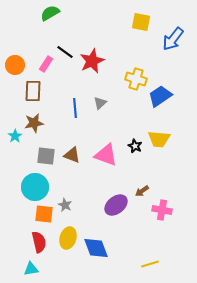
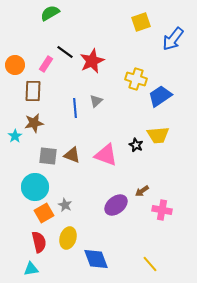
yellow square: rotated 30 degrees counterclockwise
gray triangle: moved 4 px left, 2 px up
yellow trapezoid: moved 1 px left, 4 px up; rotated 10 degrees counterclockwise
black star: moved 1 px right, 1 px up
gray square: moved 2 px right
orange square: moved 1 px up; rotated 36 degrees counterclockwise
blue diamond: moved 11 px down
yellow line: rotated 66 degrees clockwise
